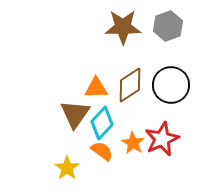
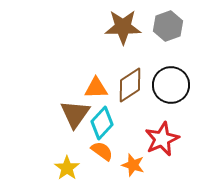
orange star: moved 22 px down; rotated 15 degrees counterclockwise
